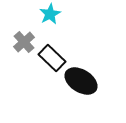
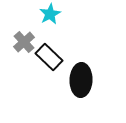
black rectangle: moved 3 px left, 1 px up
black ellipse: moved 1 px up; rotated 60 degrees clockwise
